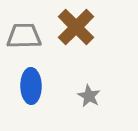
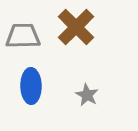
gray trapezoid: moved 1 px left
gray star: moved 2 px left, 1 px up
